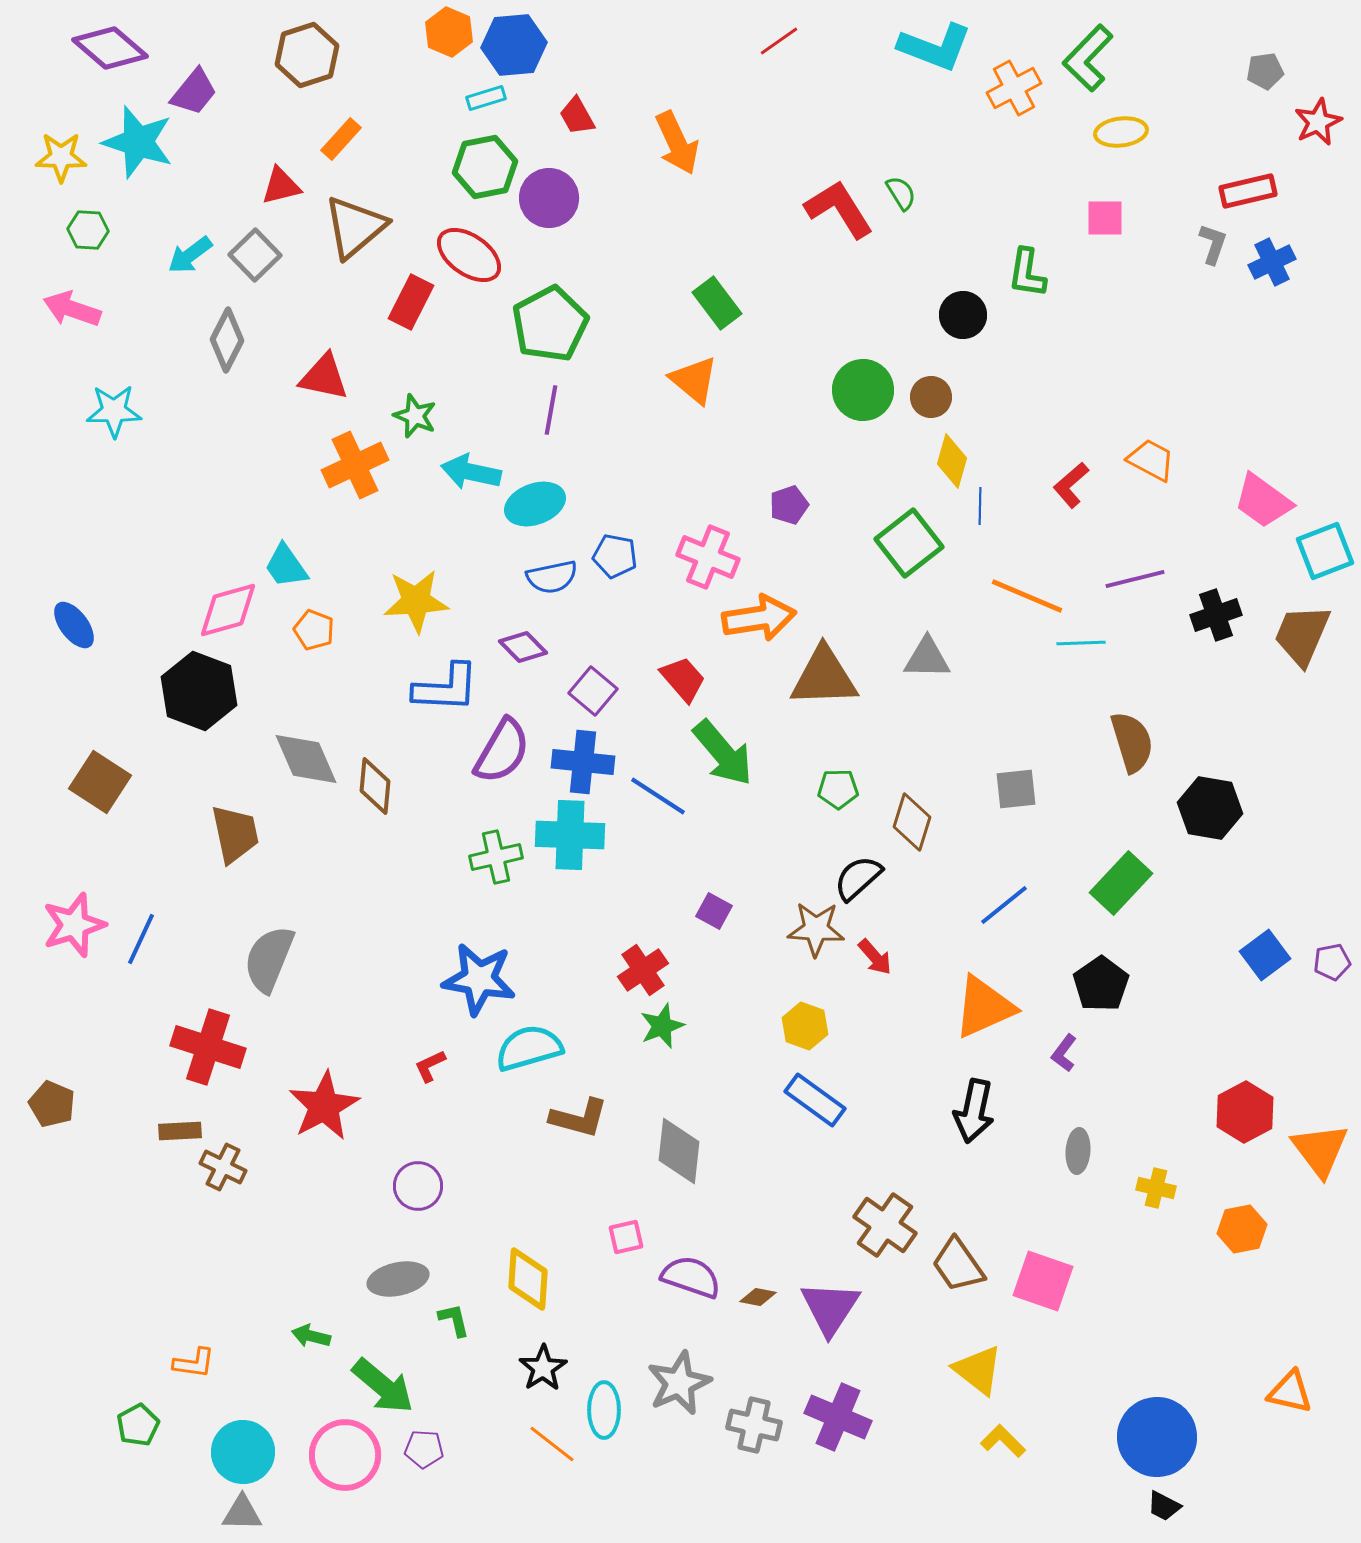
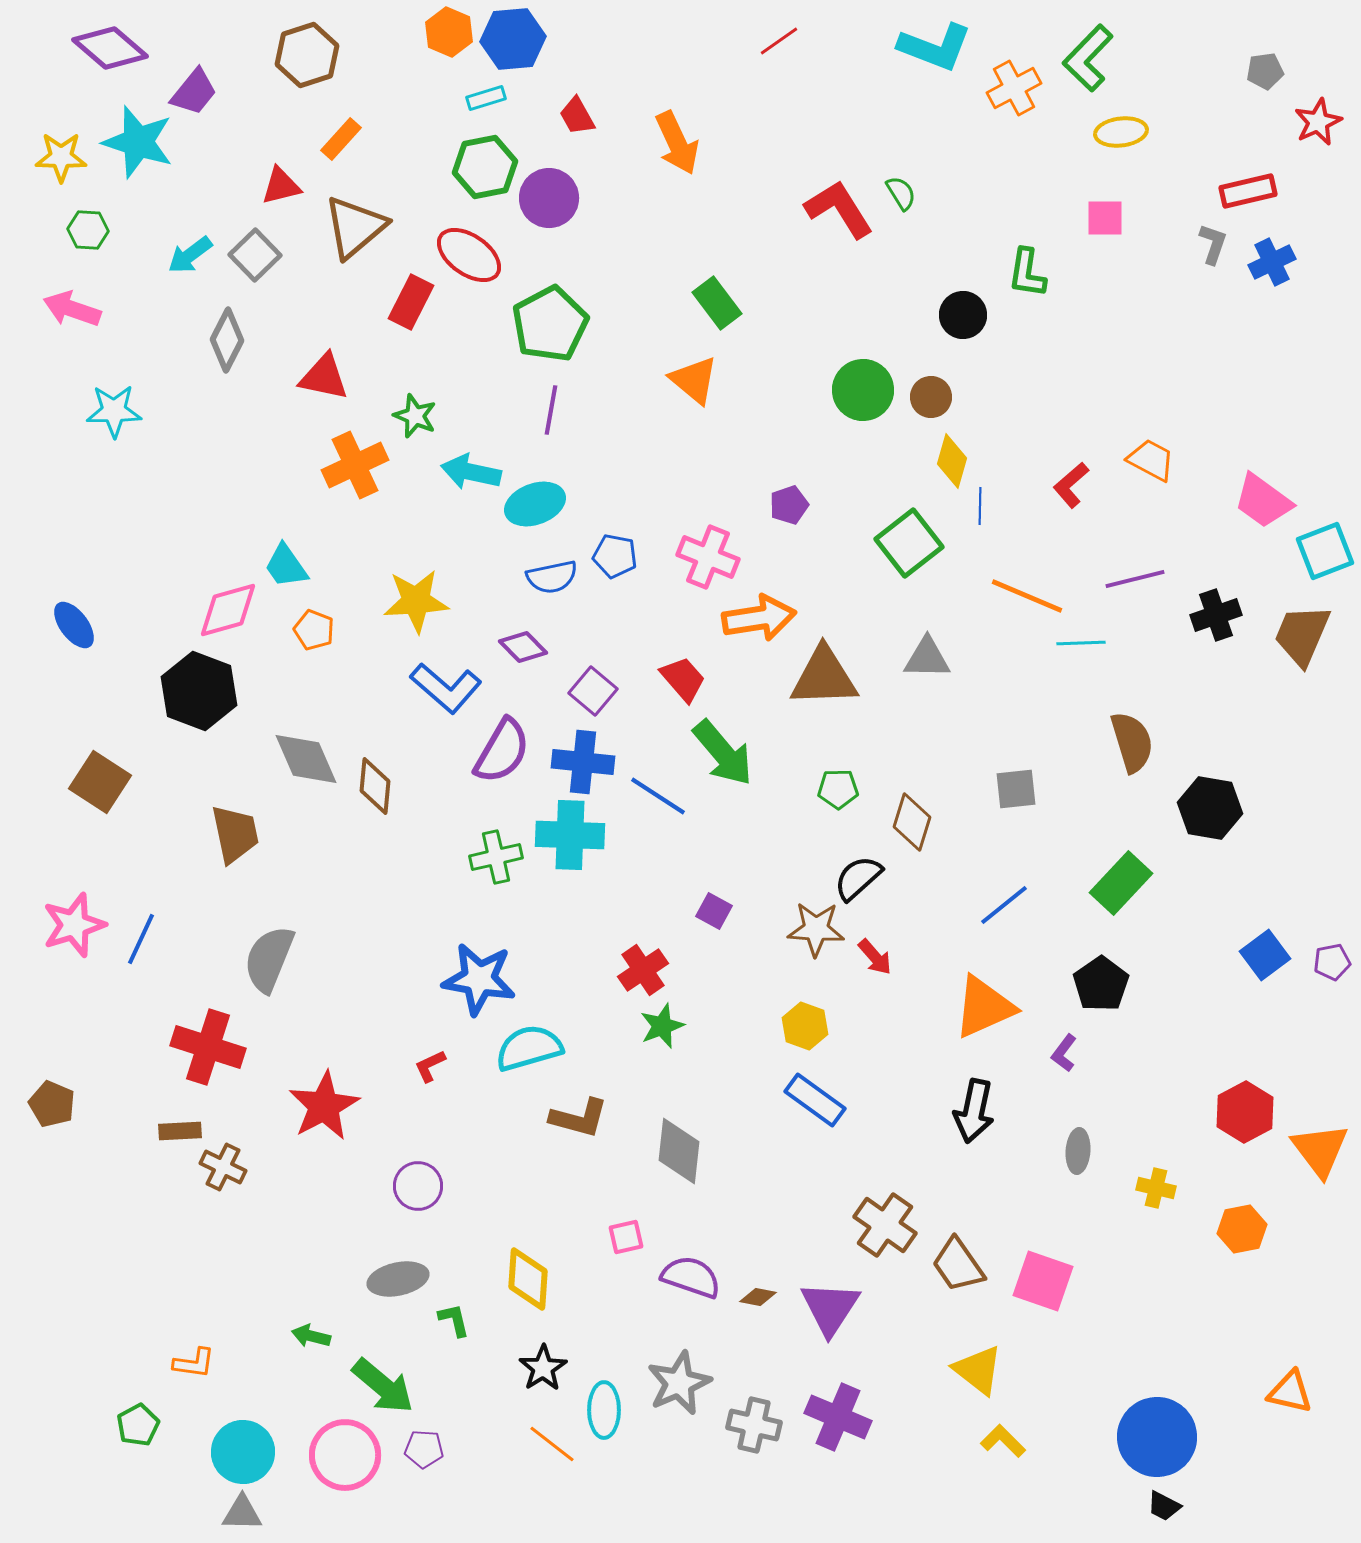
blue hexagon at (514, 45): moved 1 px left, 6 px up
blue L-shape at (446, 688): rotated 38 degrees clockwise
